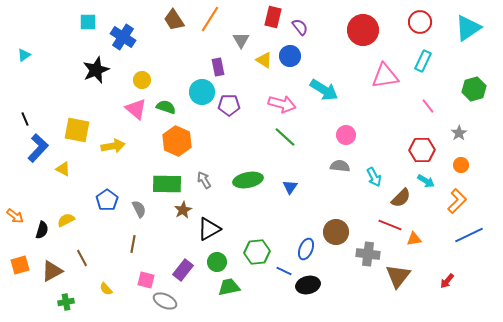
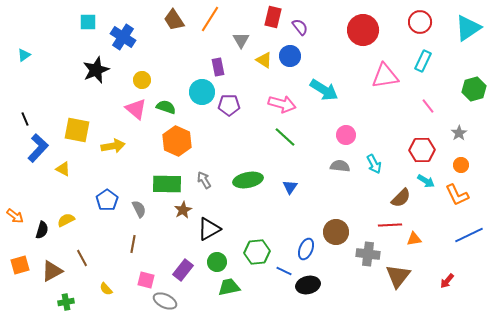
cyan arrow at (374, 177): moved 13 px up
orange L-shape at (457, 201): moved 6 px up; rotated 110 degrees clockwise
red line at (390, 225): rotated 25 degrees counterclockwise
